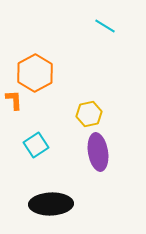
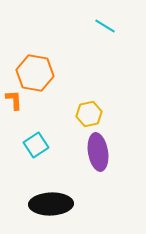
orange hexagon: rotated 21 degrees counterclockwise
